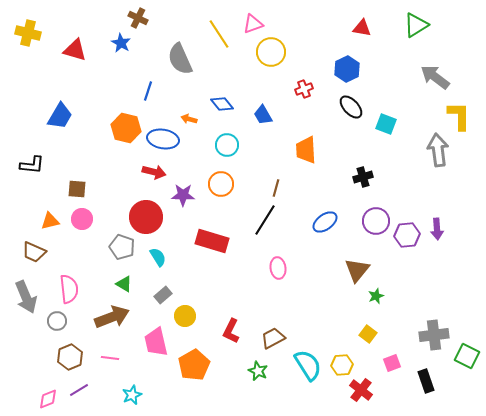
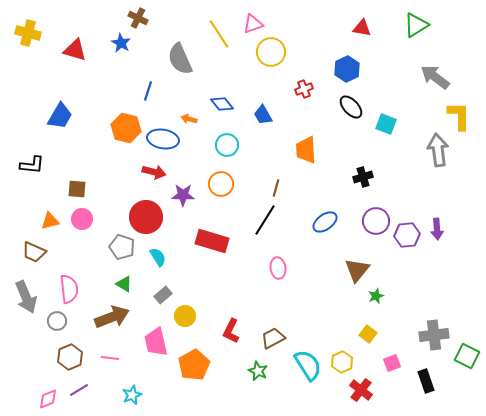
yellow hexagon at (342, 365): moved 3 px up; rotated 20 degrees counterclockwise
